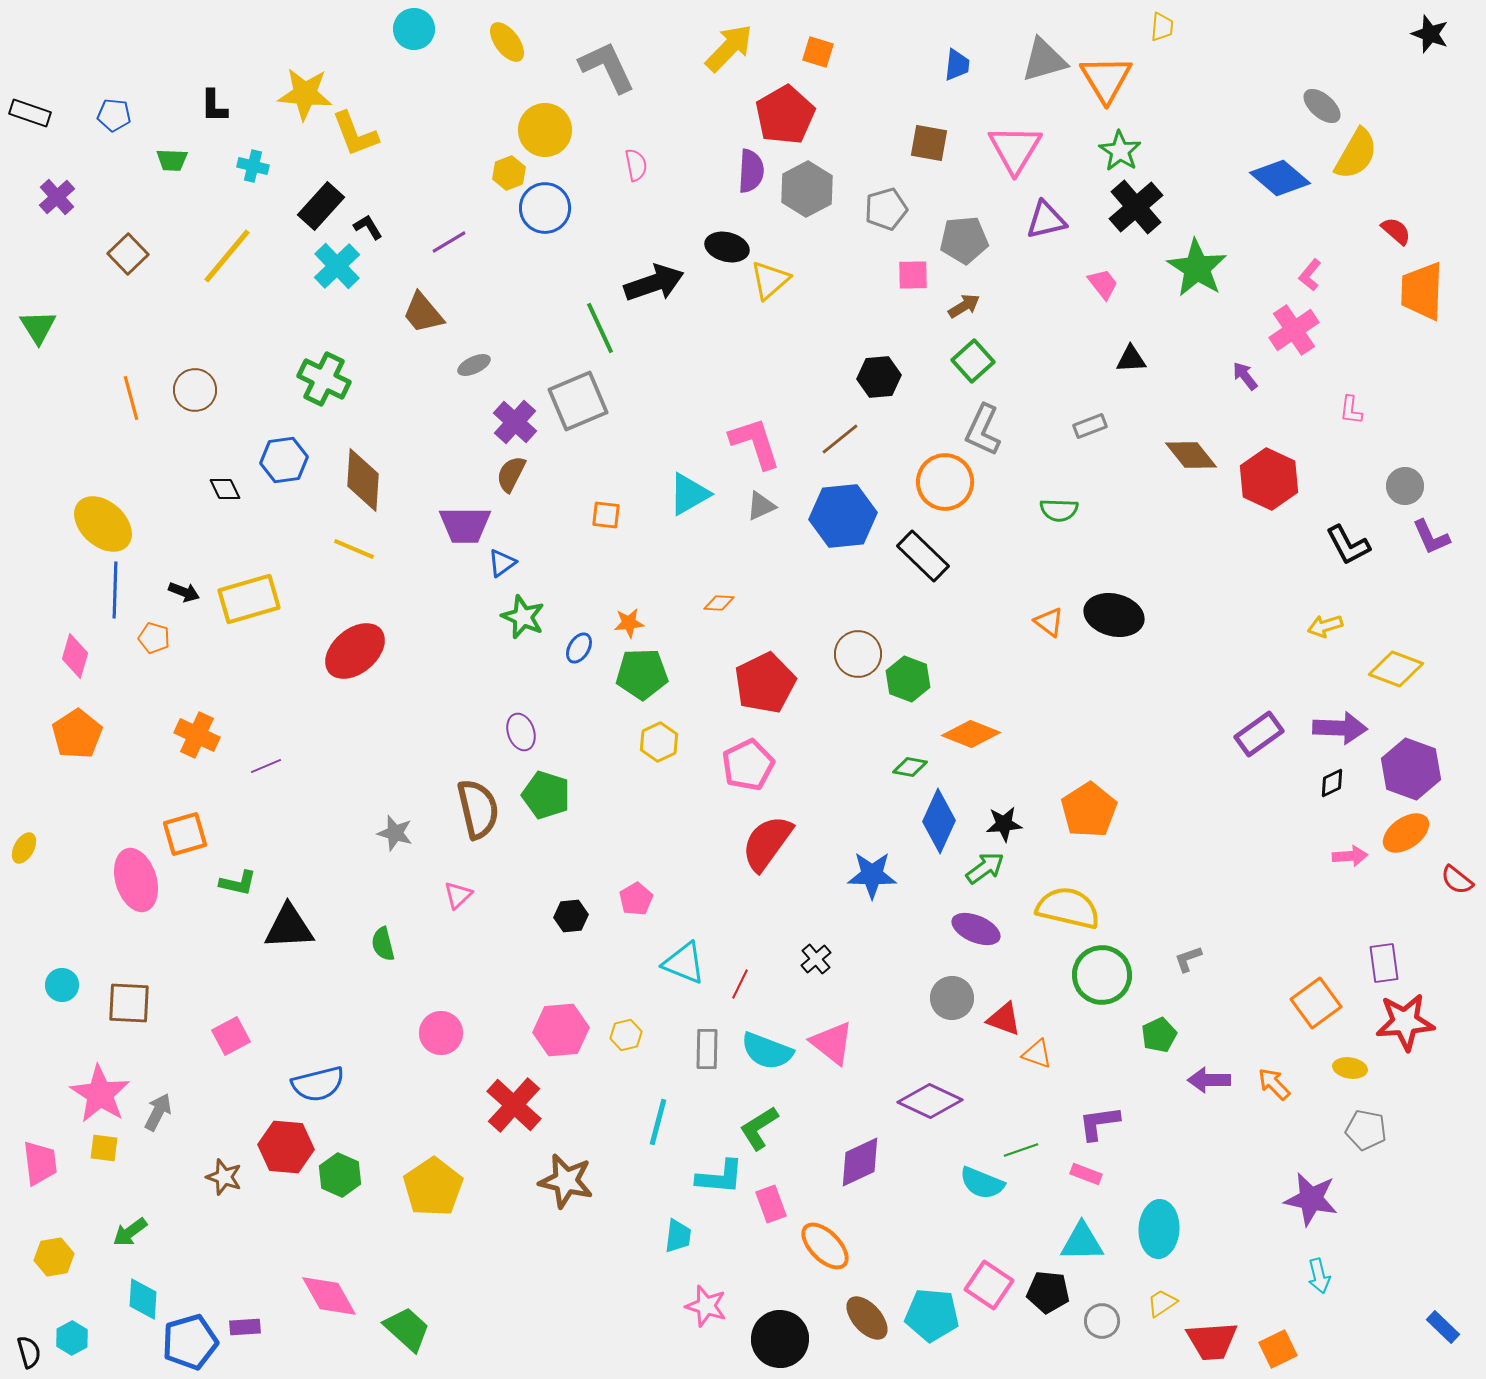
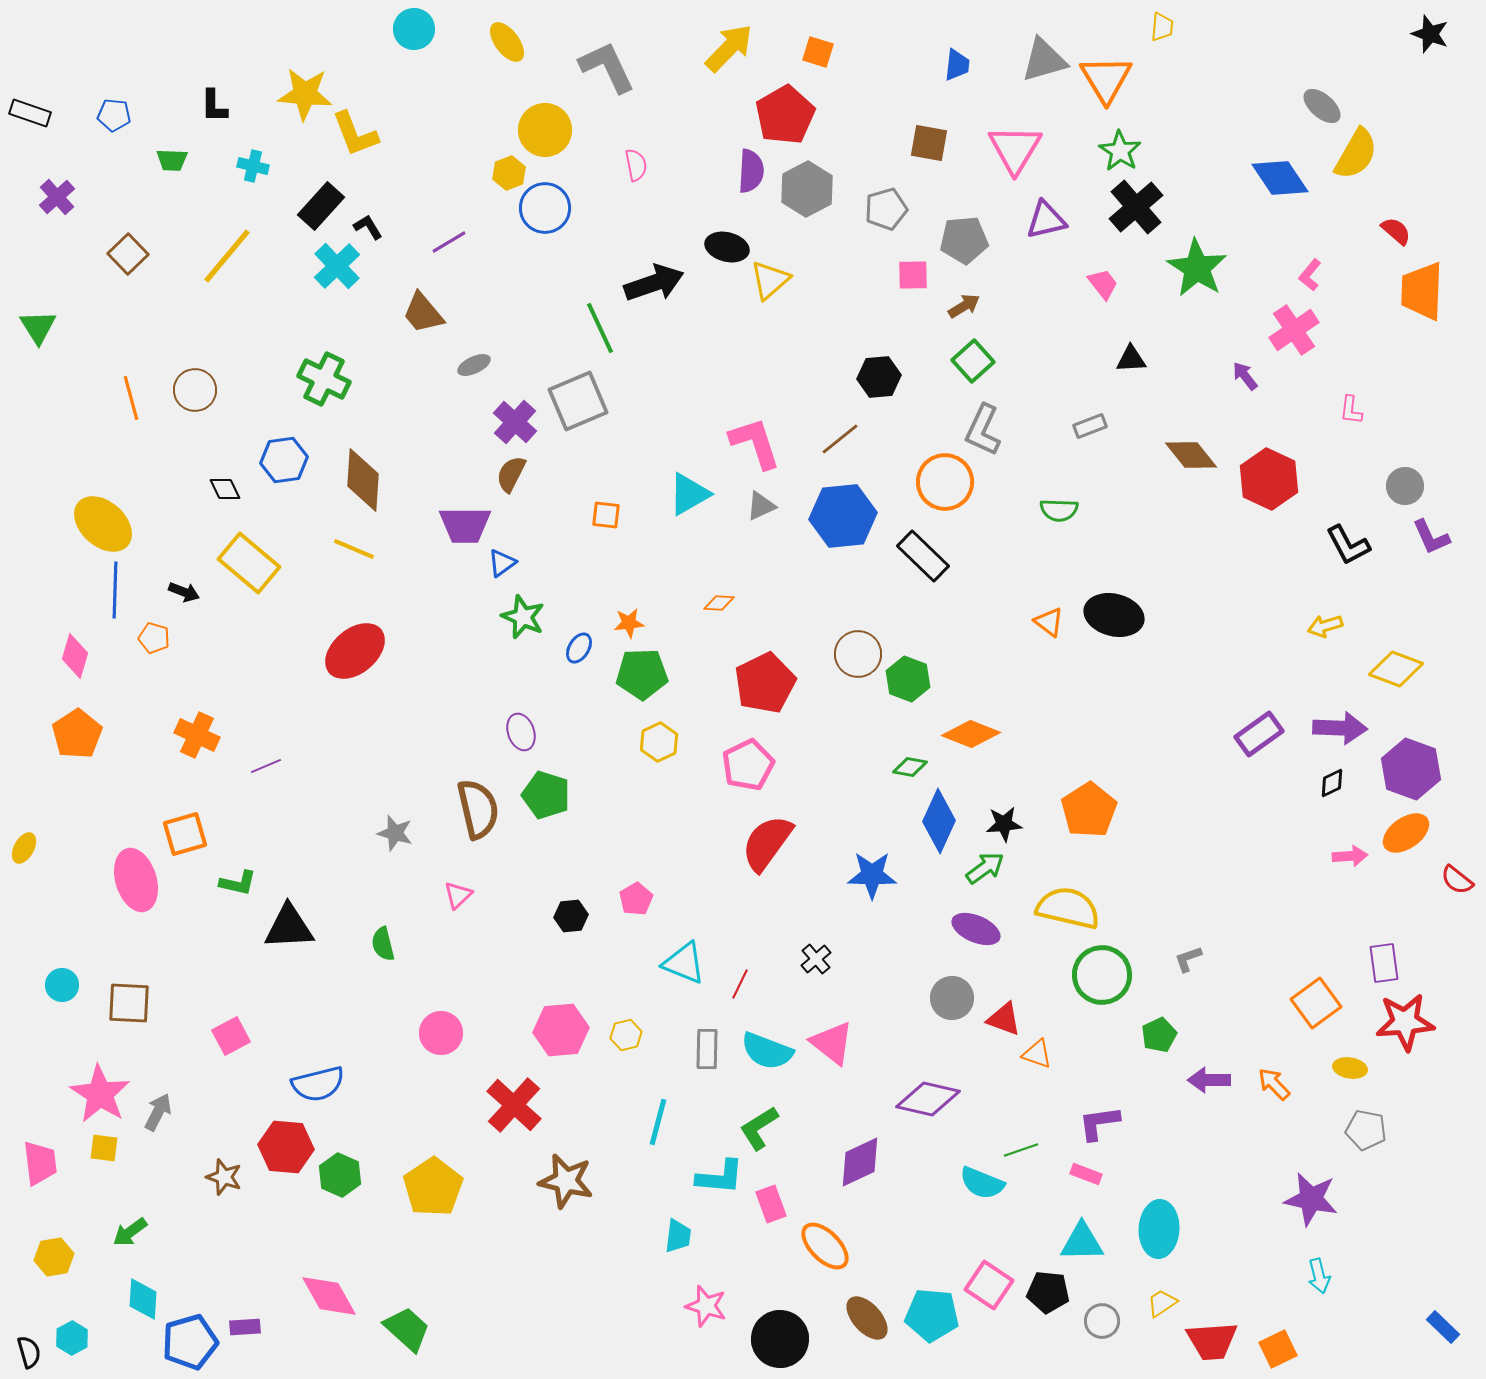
blue diamond at (1280, 178): rotated 16 degrees clockwise
yellow rectangle at (249, 599): moved 36 px up; rotated 56 degrees clockwise
purple diamond at (930, 1101): moved 2 px left, 2 px up; rotated 12 degrees counterclockwise
